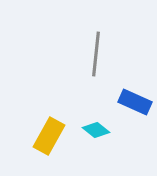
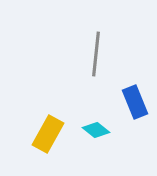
blue rectangle: rotated 44 degrees clockwise
yellow rectangle: moved 1 px left, 2 px up
